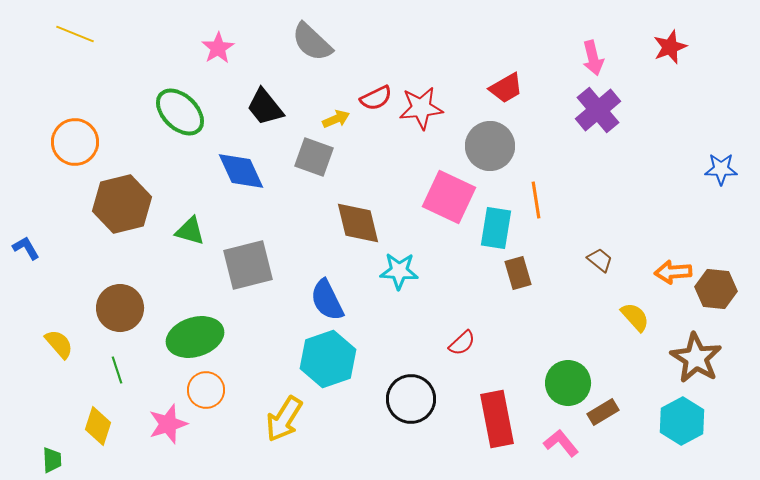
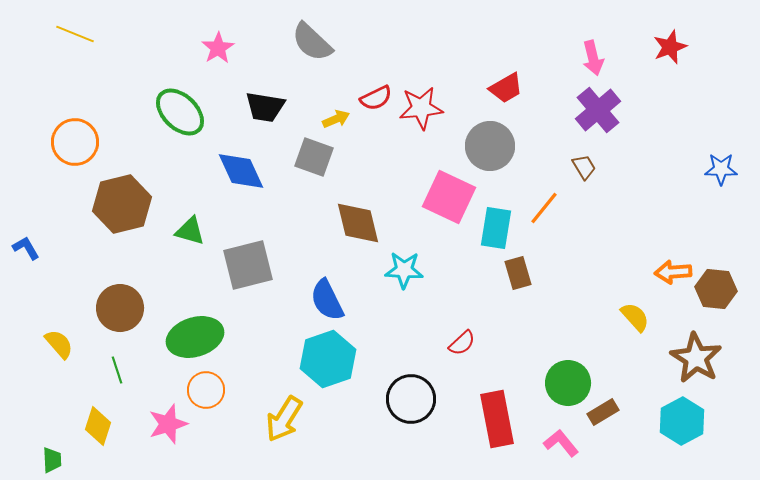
black trapezoid at (265, 107): rotated 42 degrees counterclockwise
orange line at (536, 200): moved 8 px right, 8 px down; rotated 48 degrees clockwise
brown trapezoid at (600, 260): moved 16 px left, 93 px up; rotated 20 degrees clockwise
cyan star at (399, 271): moved 5 px right, 1 px up
